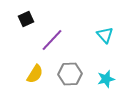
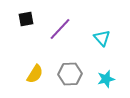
black square: rotated 14 degrees clockwise
cyan triangle: moved 3 px left, 3 px down
purple line: moved 8 px right, 11 px up
